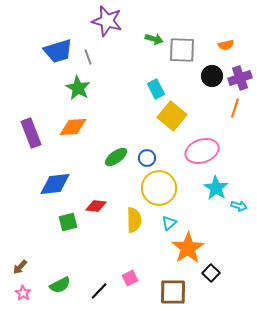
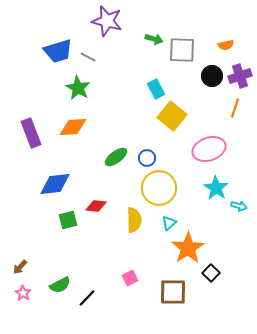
gray line: rotated 42 degrees counterclockwise
purple cross: moved 2 px up
pink ellipse: moved 7 px right, 2 px up
green square: moved 2 px up
black line: moved 12 px left, 7 px down
